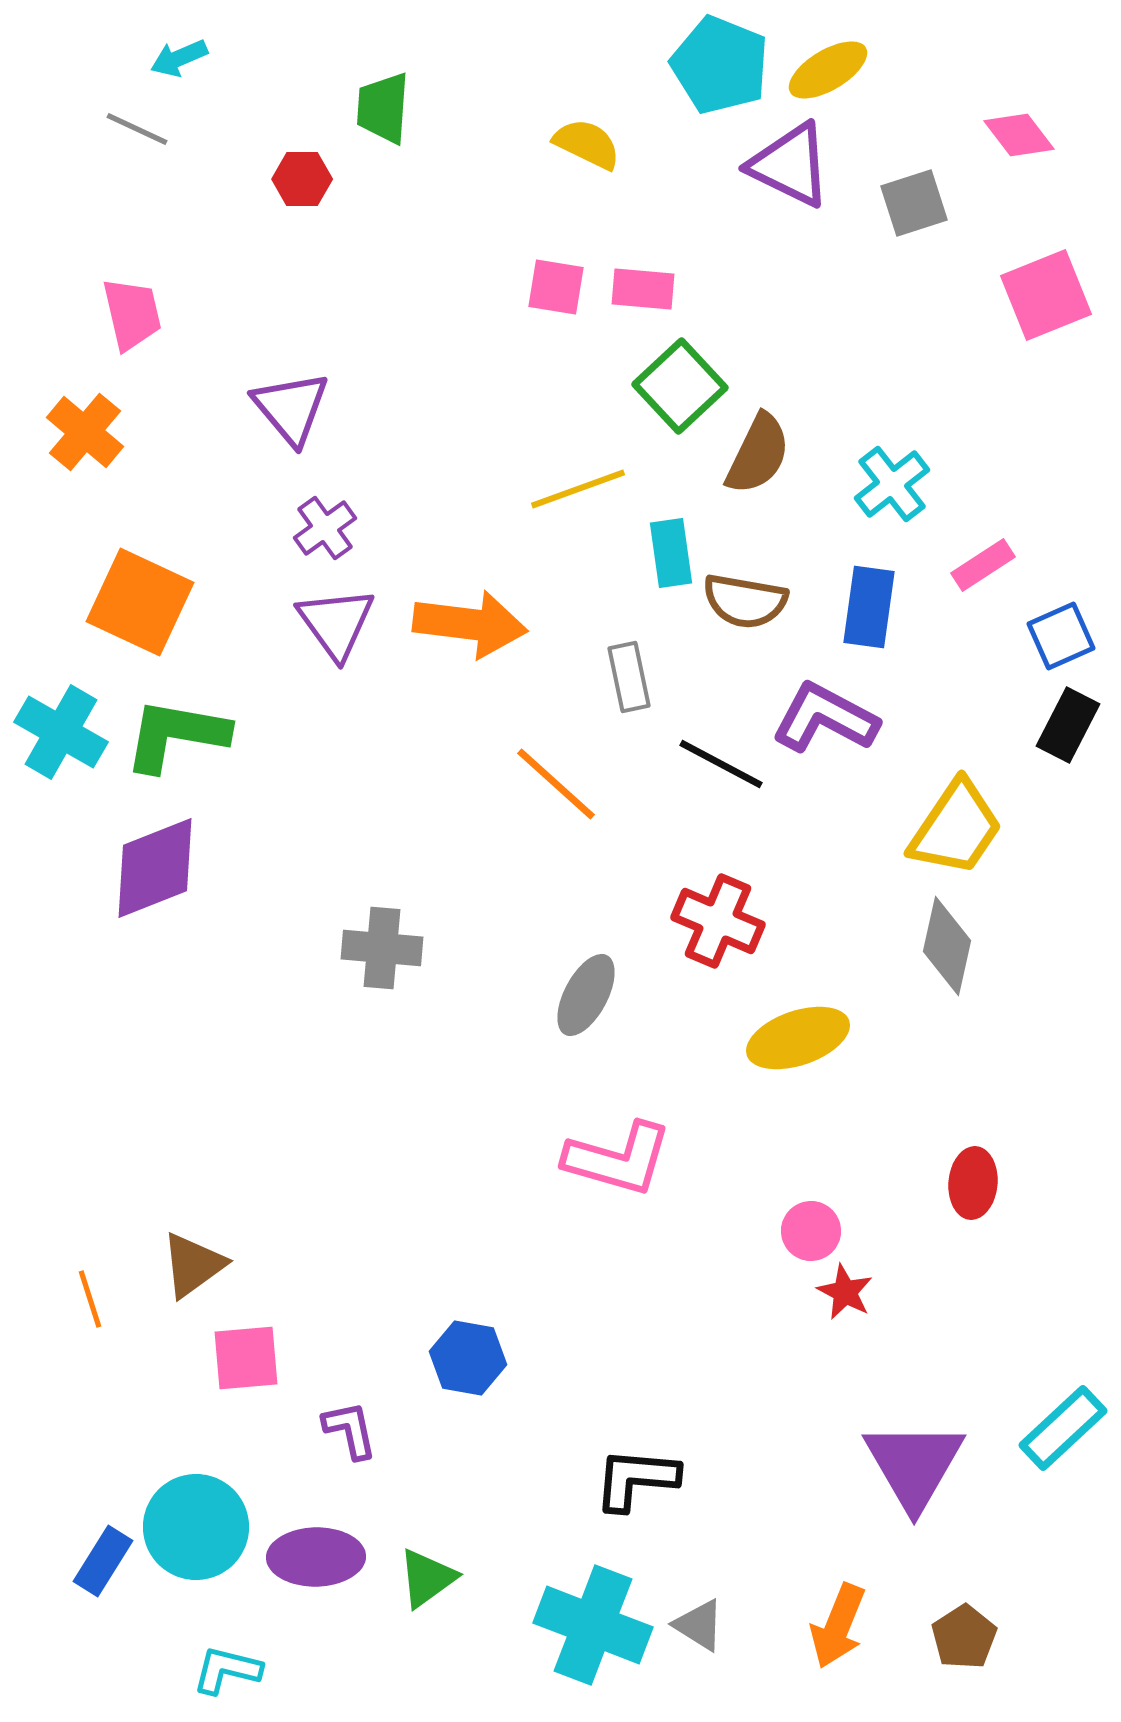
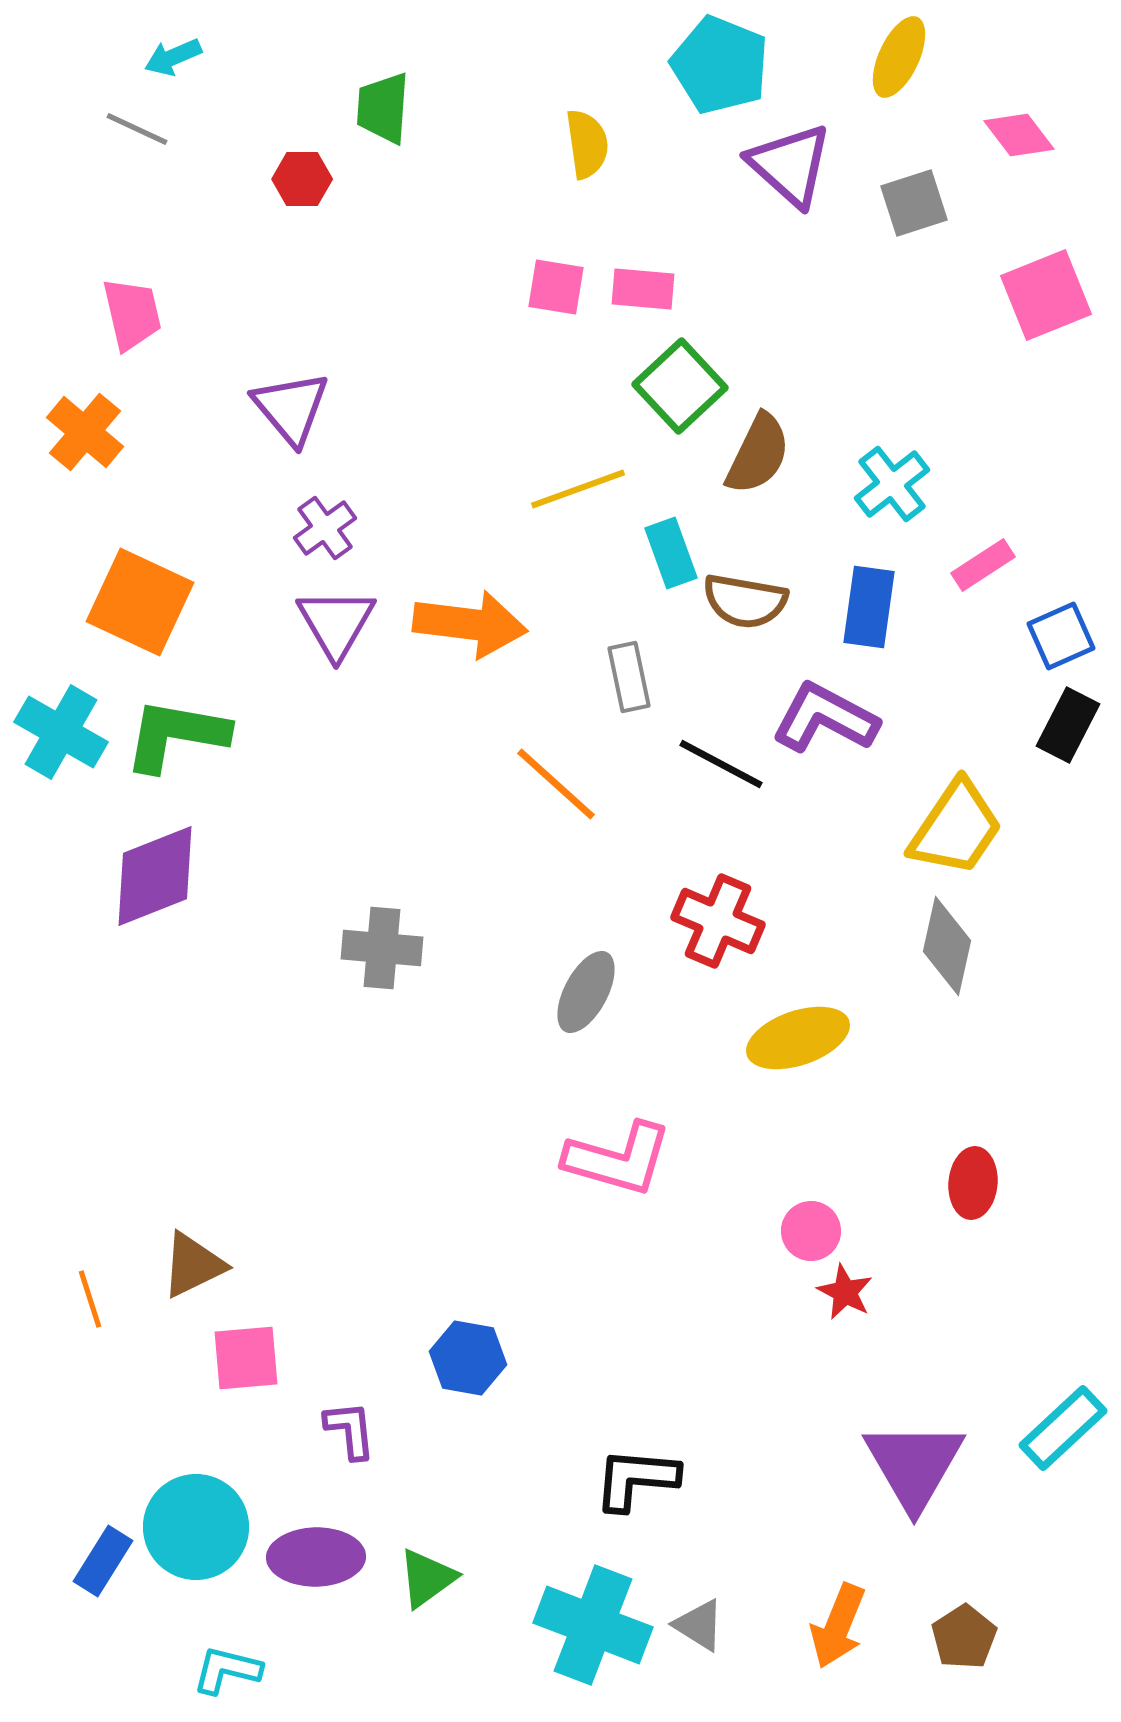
cyan arrow at (179, 58): moved 6 px left, 1 px up
yellow ellipse at (828, 70): moved 71 px right, 13 px up; rotated 34 degrees counterclockwise
yellow semicircle at (587, 144): rotated 56 degrees clockwise
purple triangle at (790, 165): rotated 16 degrees clockwise
cyan rectangle at (671, 553): rotated 12 degrees counterclockwise
purple triangle at (336, 623): rotated 6 degrees clockwise
purple diamond at (155, 868): moved 8 px down
gray ellipse at (586, 995): moved 3 px up
brown triangle at (193, 1265): rotated 10 degrees clockwise
purple L-shape at (350, 1430): rotated 6 degrees clockwise
